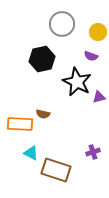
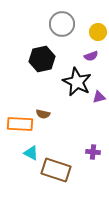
purple semicircle: rotated 40 degrees counterclockwise
purple cross: rotated 24 degrees clockwise
